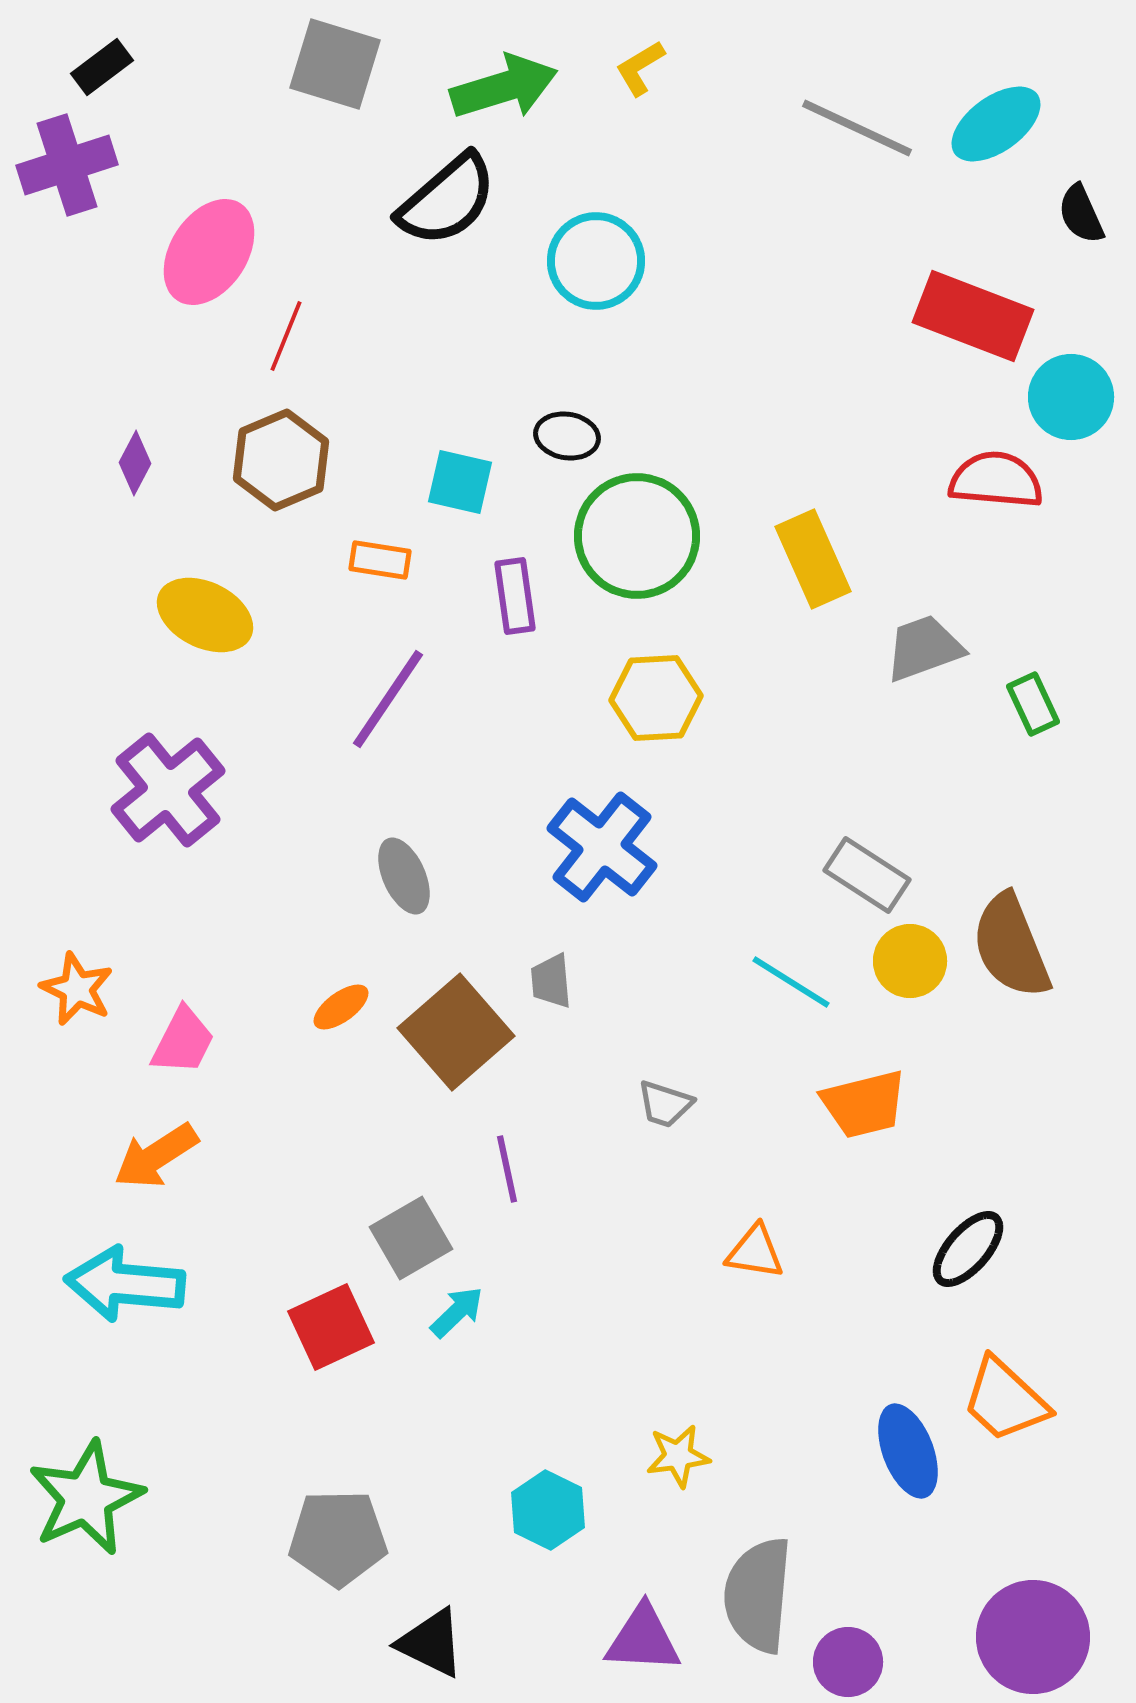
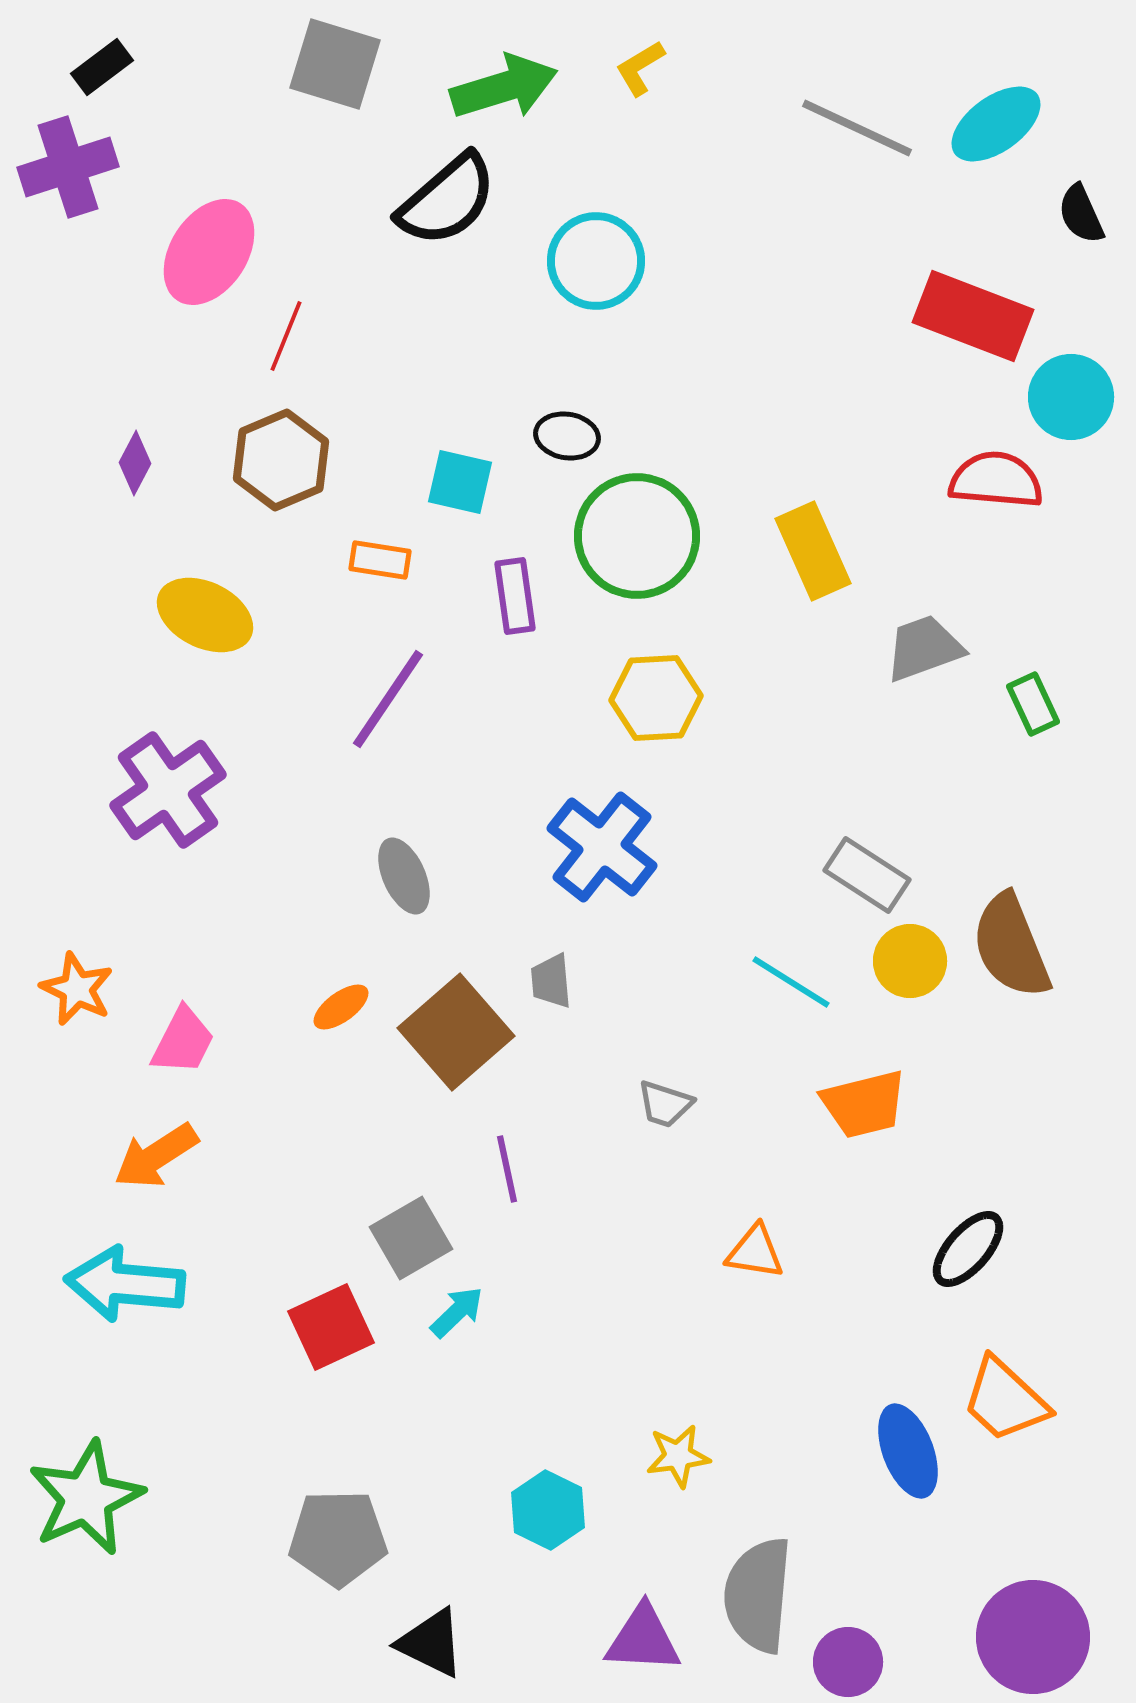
purple cross at (67, 165): moved 1 px right, 2 px down
yellow rectangle at (813, 559): moved 8 px up
purple cross at (168, 790): rotated 4 degrees clockwise
